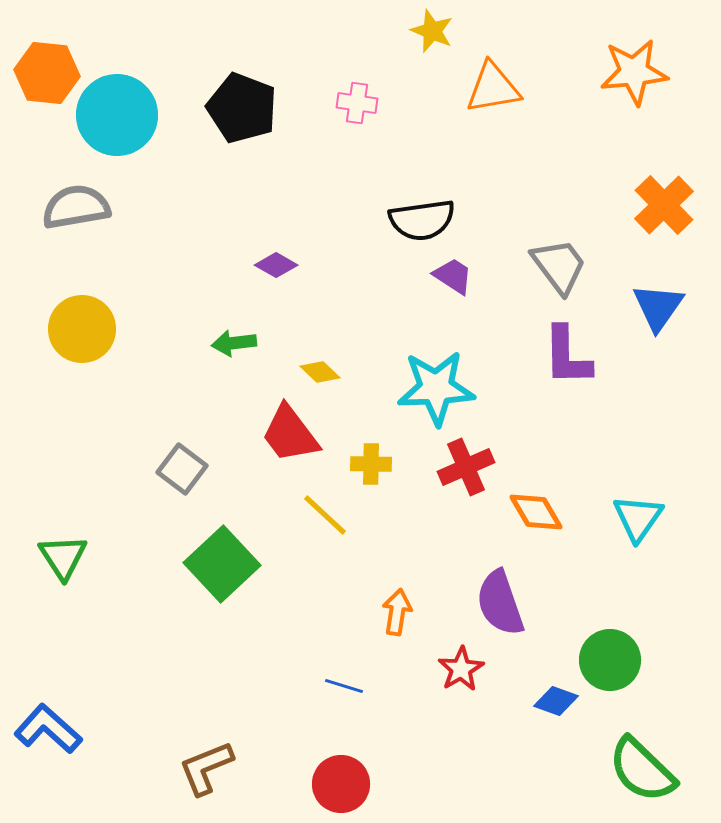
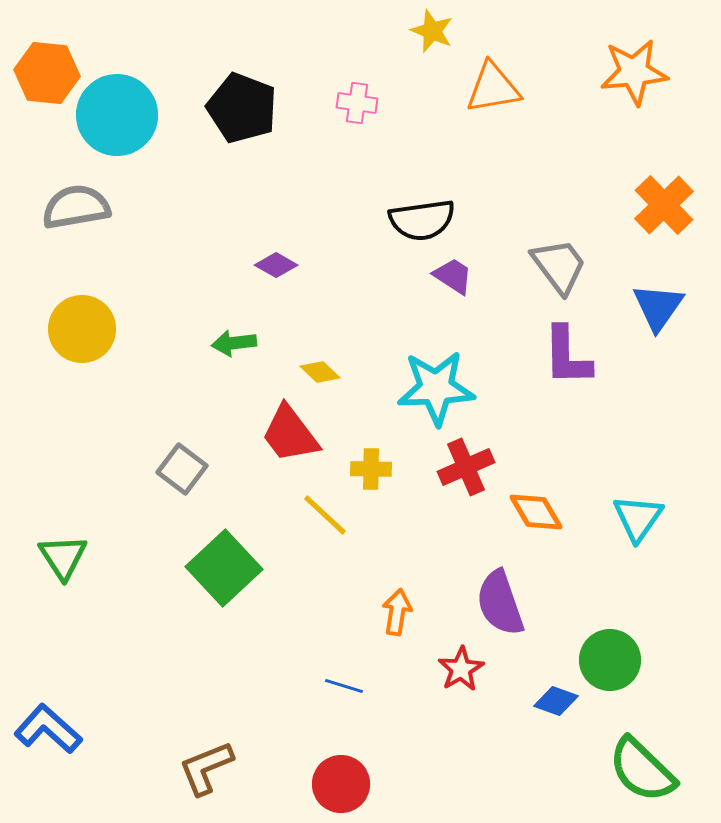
yellow cross: moved 5 px down
green square: moved 2 px right, 4 px down
